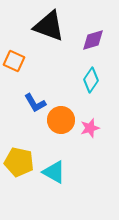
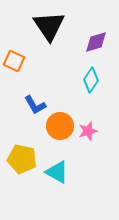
black triangle: rotated 36 degrees clockwise
purple diamond: moved 3 px right, 2 px down
blue L-shape: moved 2 px down
orange circle: moved 1 px left, 6 px down
pink star: moved 2 px left, 3 px down
yellow pentagon: moved 3 px right, 3 px up
cyan triangle: moved 3 px right
